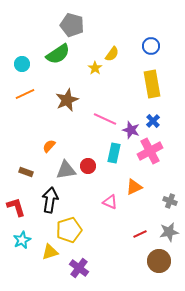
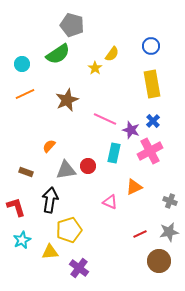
yellow triangle: rotated 12 degrees clockwise
